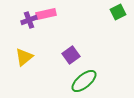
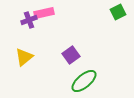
pink rectangle: moved 2 px left, 1 px up
